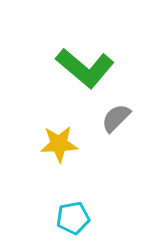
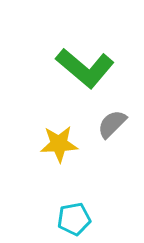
gray semicircle: moved 4 px left, 6 px down
cyan pentagon: moved 1 px right, 1 px down
